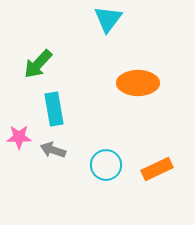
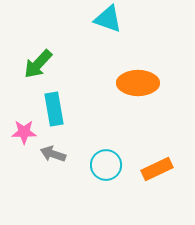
cyan triangle: rotated 48 degrees counterclockwise
pink star: moved 5 px right, 5 px up
gray arrow: moved 4 px down
